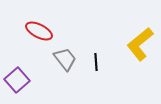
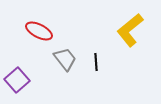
yellow L-shape: moved 10 px left, 14 px up
